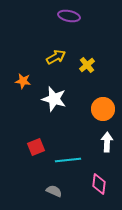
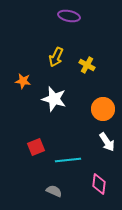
yellow arrow: rotated 144 degrees clockwise
yellow cross: rotated 21 degrees counterclockwise
white arrow: rotated 144 degrees clockwise
